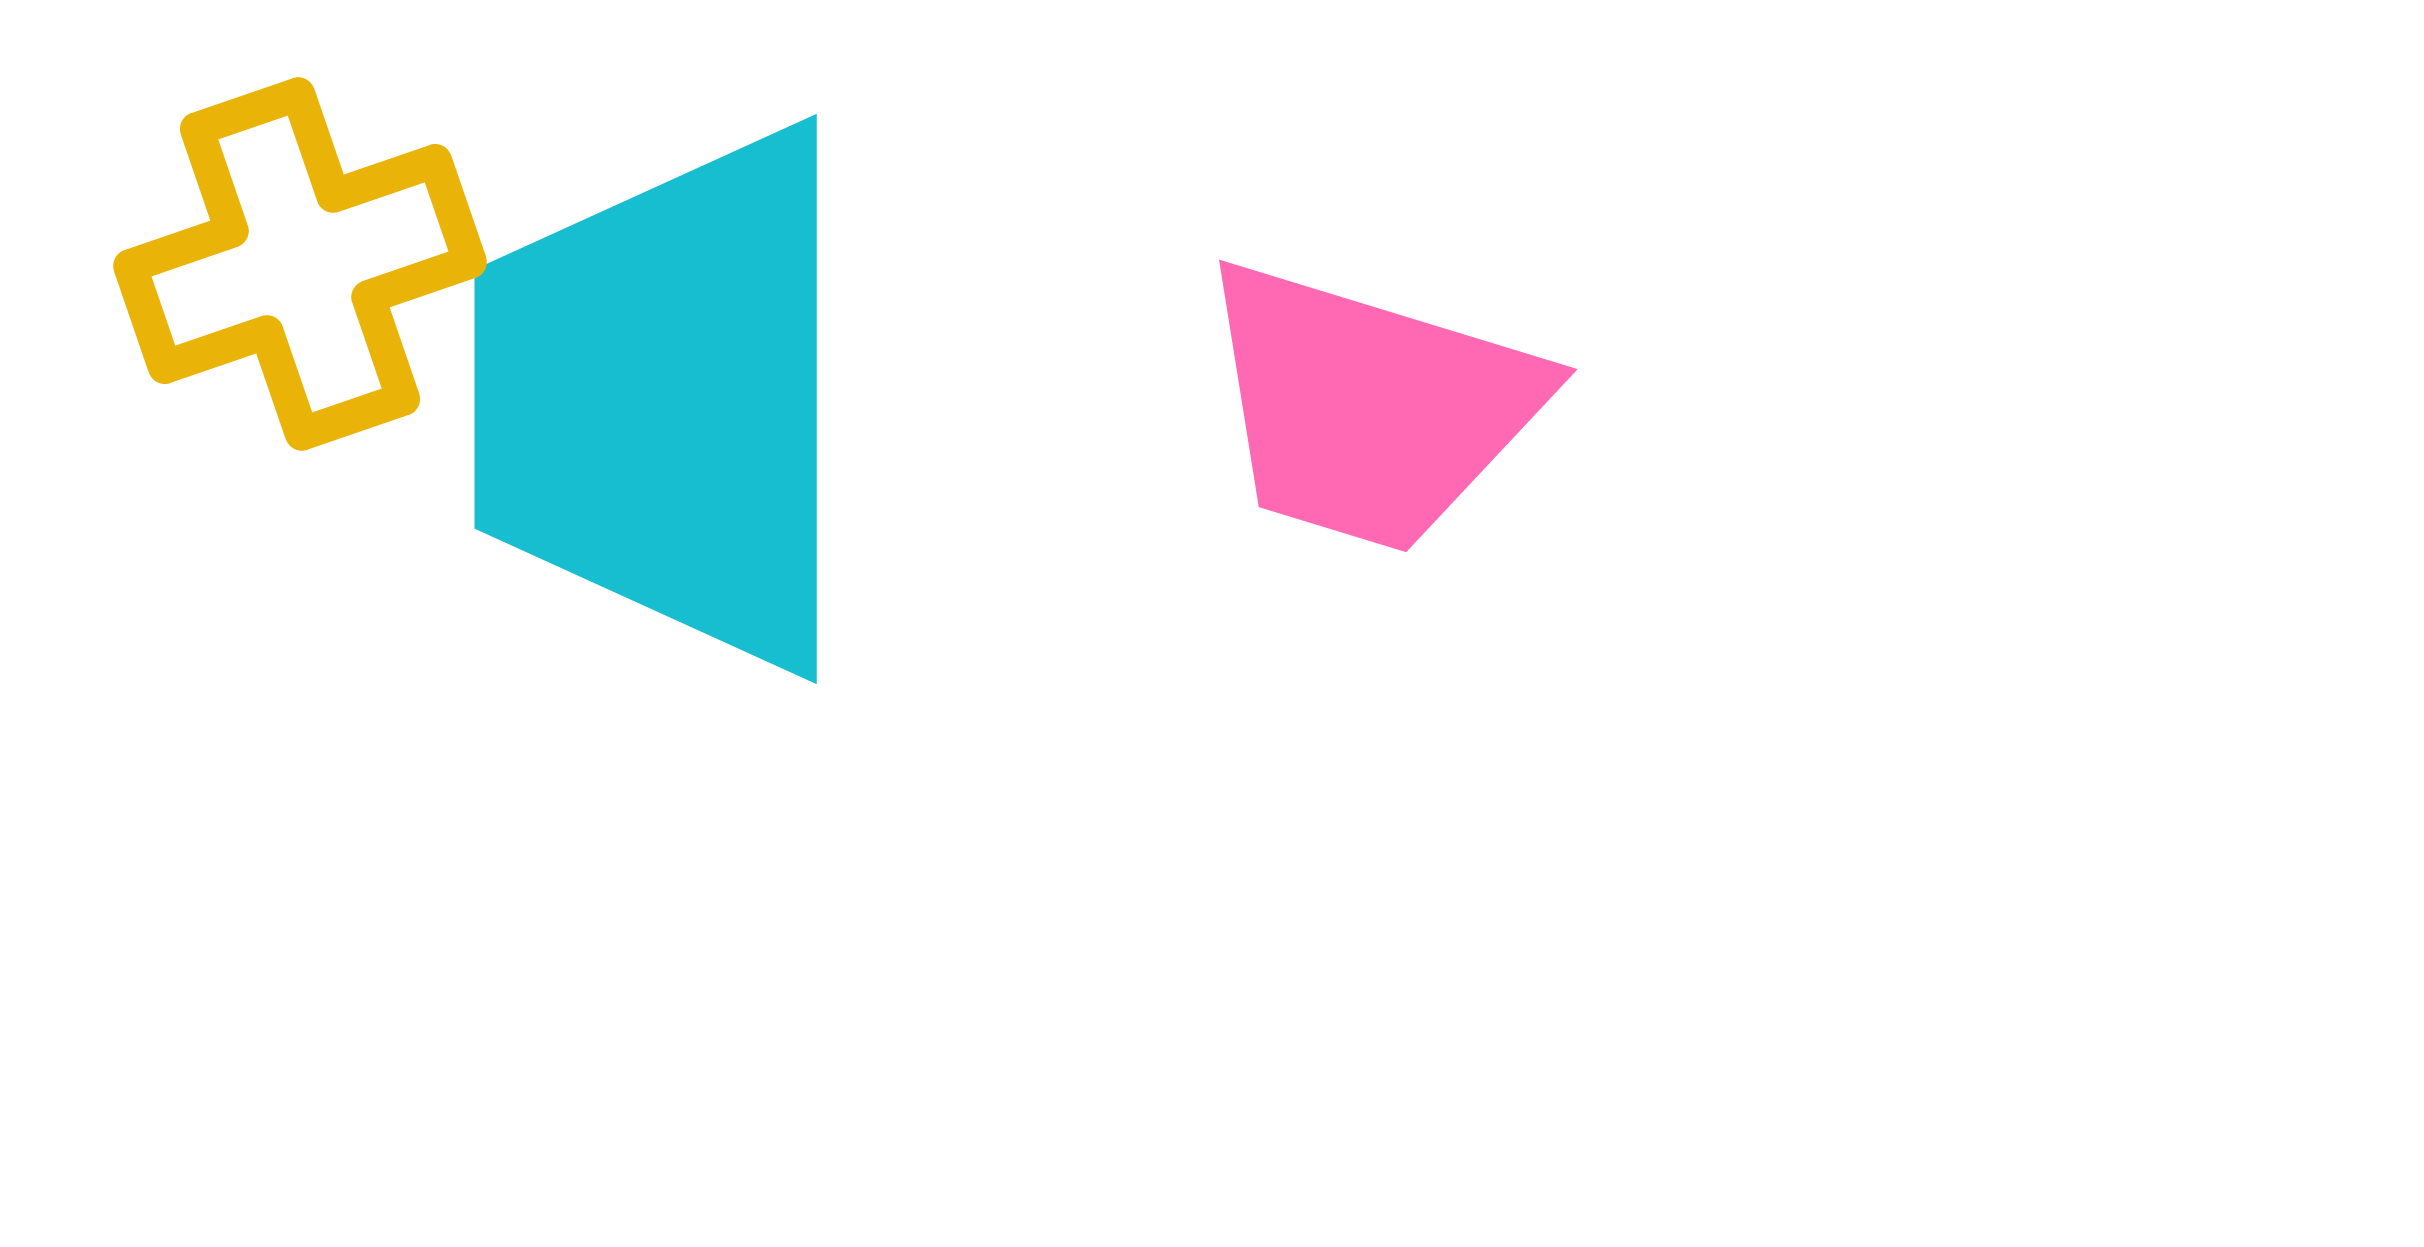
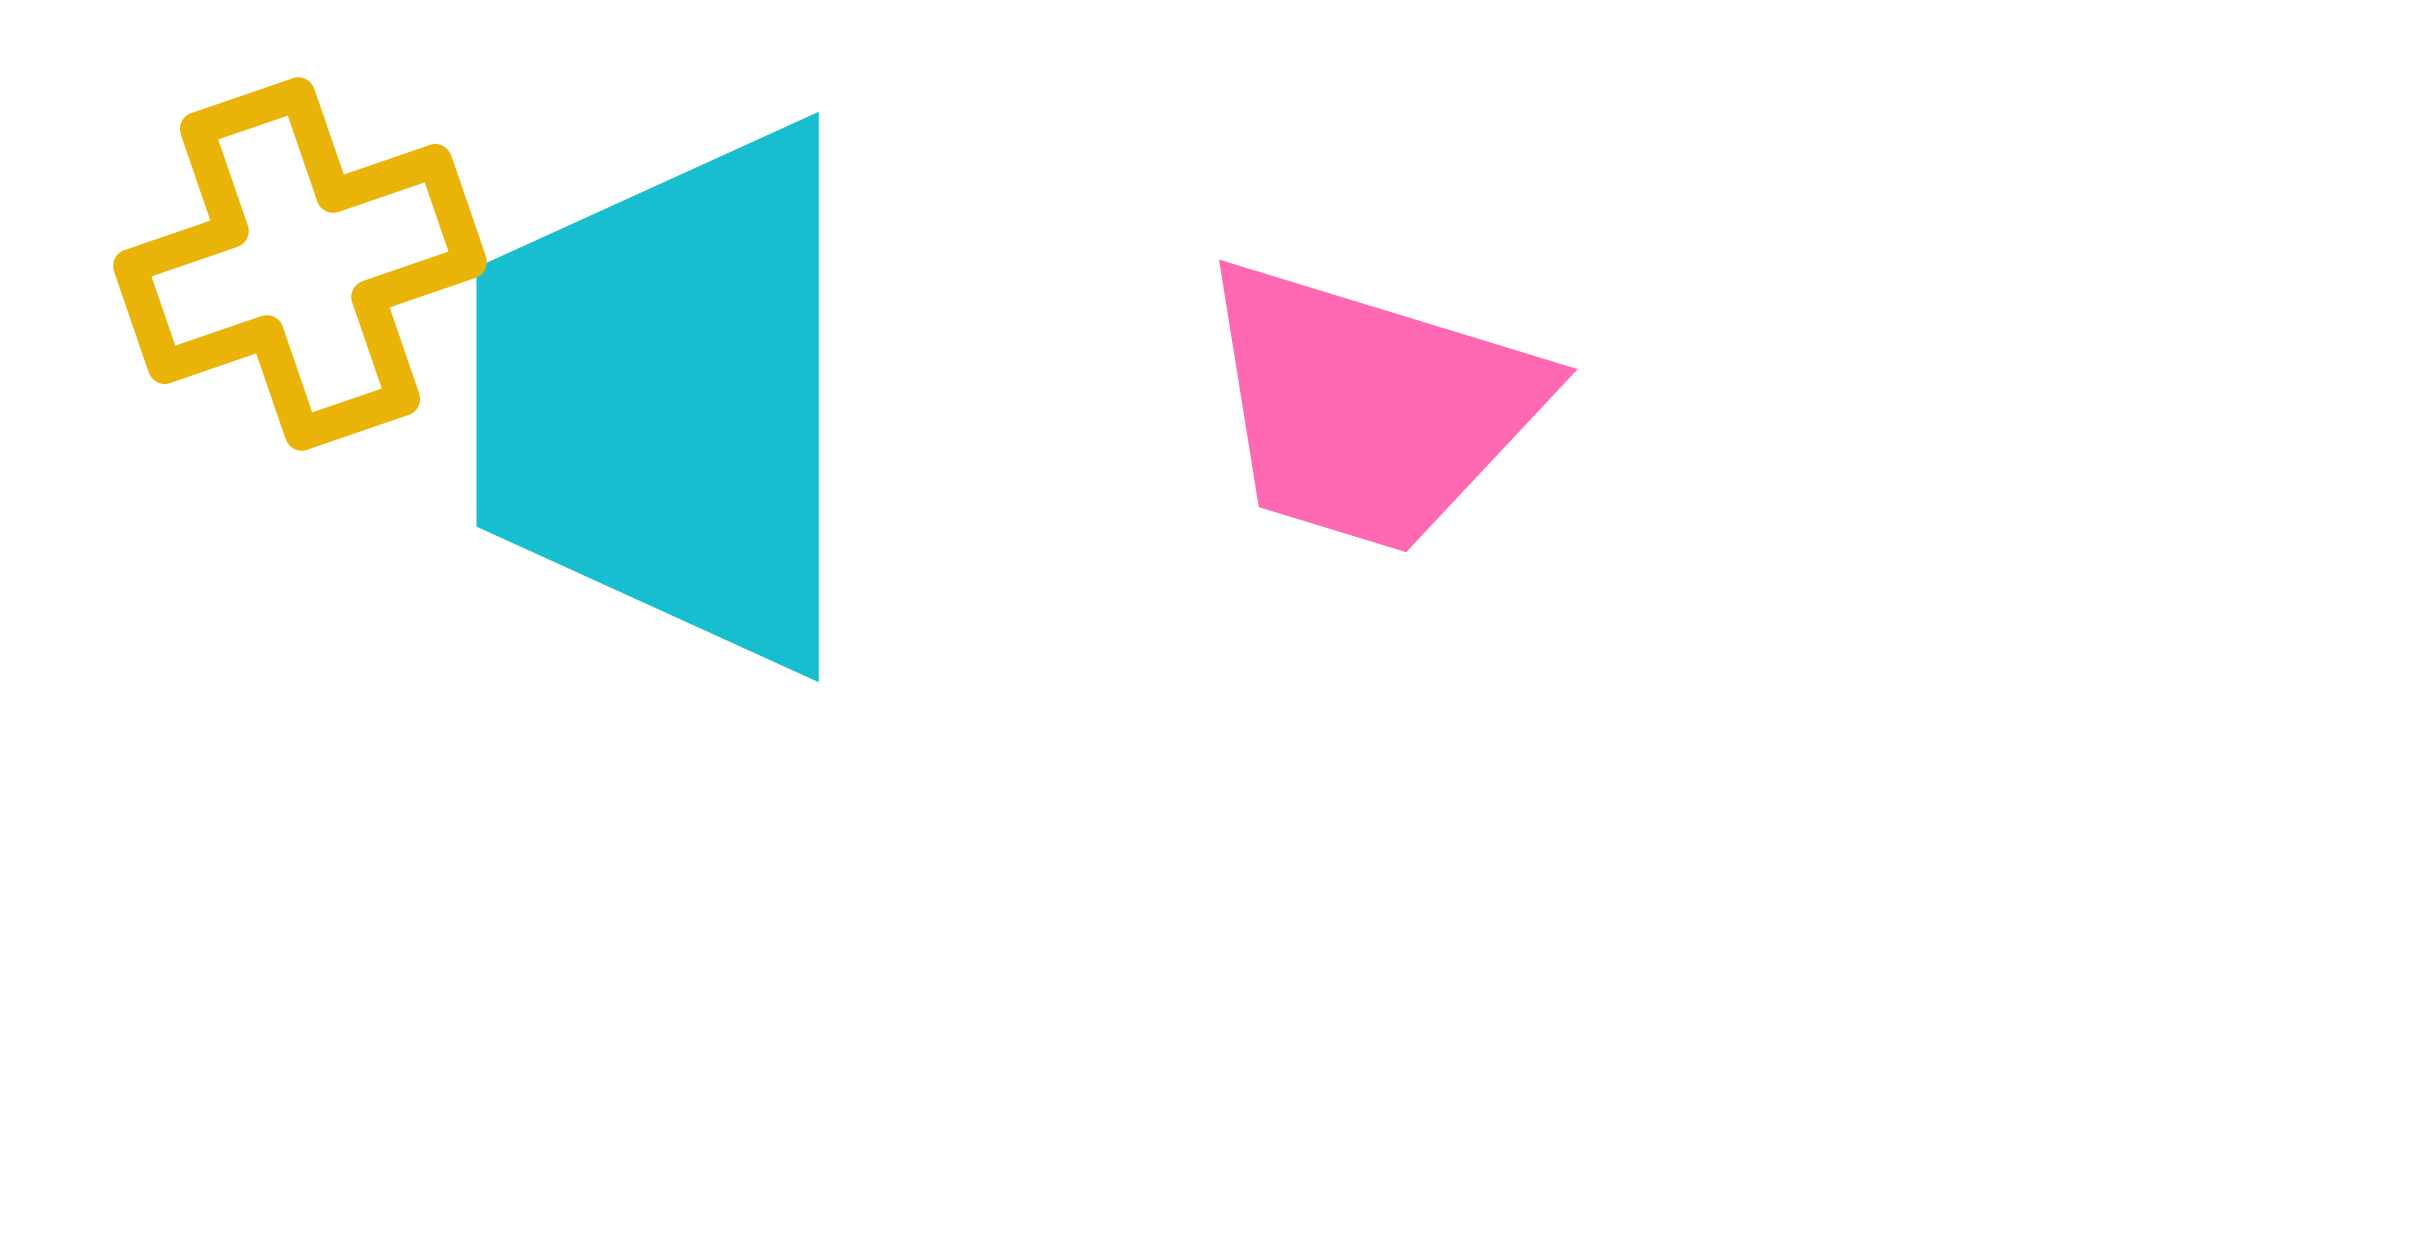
cyan trapezoid: moved 2 px right, 2 px up
